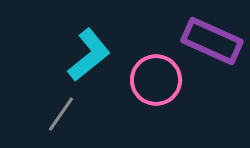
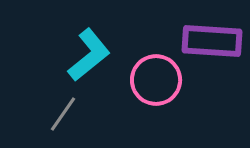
purple rectangle: rotated 20 degrees counterclockwise
gray line: moved 2 px right
